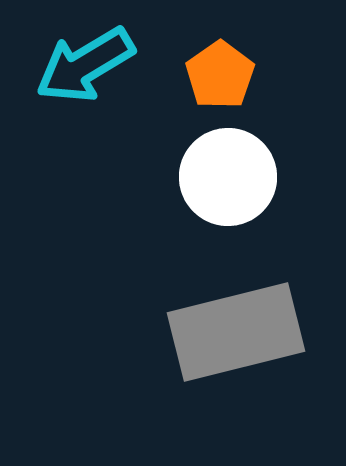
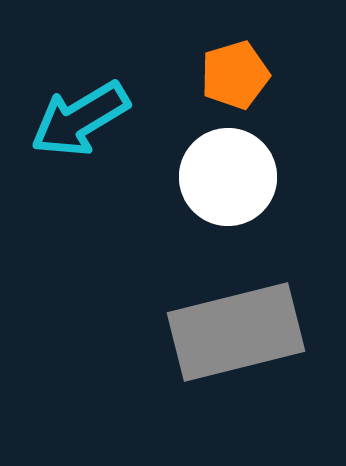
cyan arrow: moved 5 px left, 54 px down
orange pentagon: moved 15 px right; rotated 18 degrees clockwise
